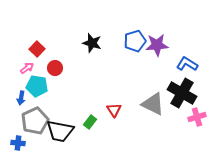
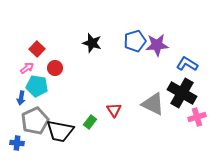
blue cross: moved 1 px left
